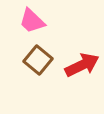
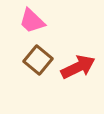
red arrow: moved 4 px left, 2 px down
